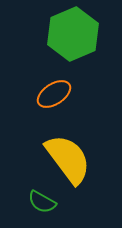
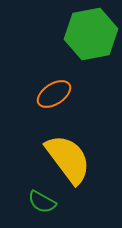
green hexagon: moved 18 px right; rotated 12 degrees clockwise
